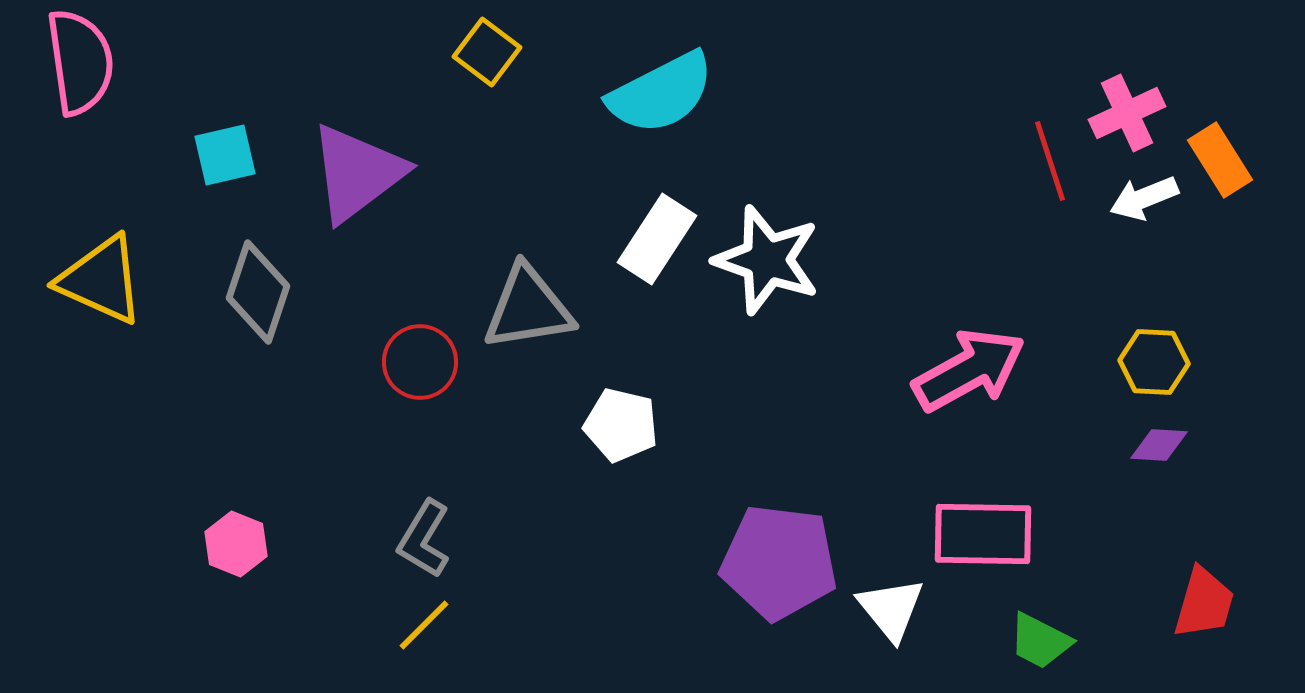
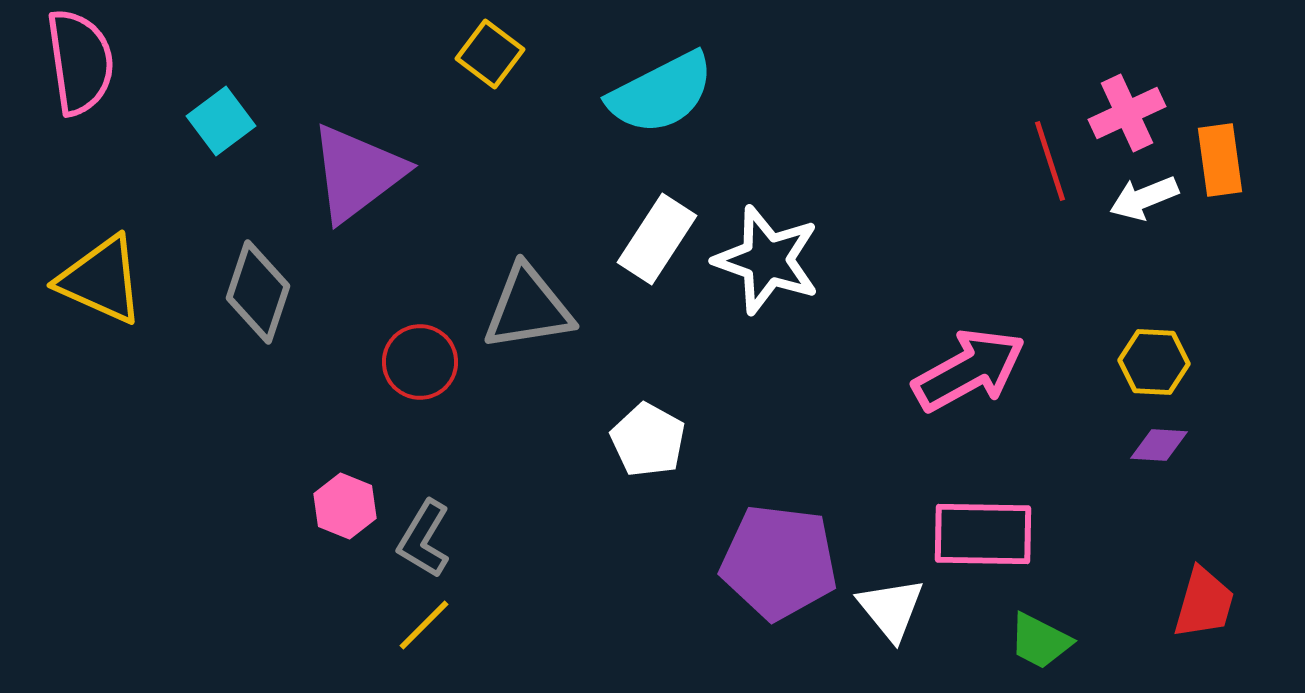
yellow square: moved 3 px right, 2 px down
cyan square: moved 4 px left, 34 px up; rotated 24 degrees counterclockwise
orange rectangle: rotated 24 degrees clockwise
white pentagon: moved 27 px right, 15 px down; rotated 16 degrees clockwise
pink hexagon: moved 109 px right, 38 px up
